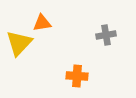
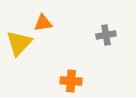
orange triangle: moved 1 px right
orange cross: moved 6 px left, 5 px down
